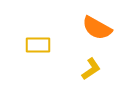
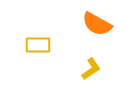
orange semicircle: moved 4 px up
